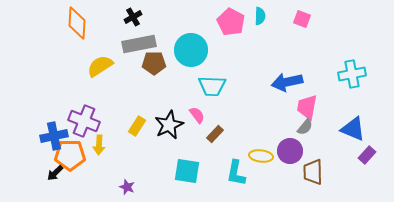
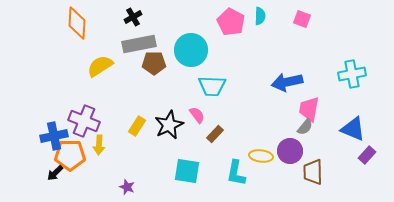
pink trapezoid: moved 2 px right, 2 px down
